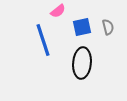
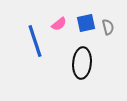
pink semicircle: moved 1 px right, 13 px down
blue square: moved 4 px right, 4 px up
blue line: moved 8 px left, 1 px down
